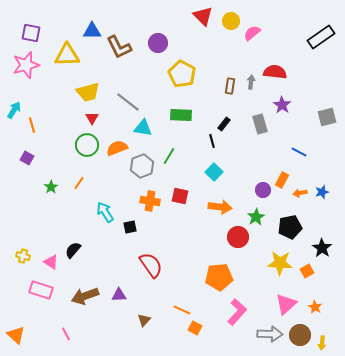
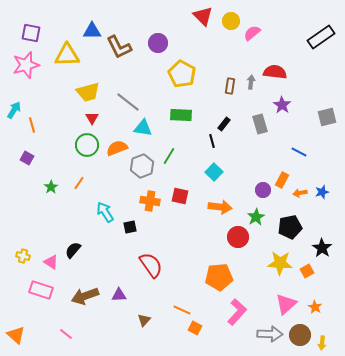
pink line at (66, 334): rotated 24 degrees counterclockwise
